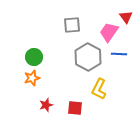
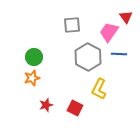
red square: rotated 21 degrees clockwise
